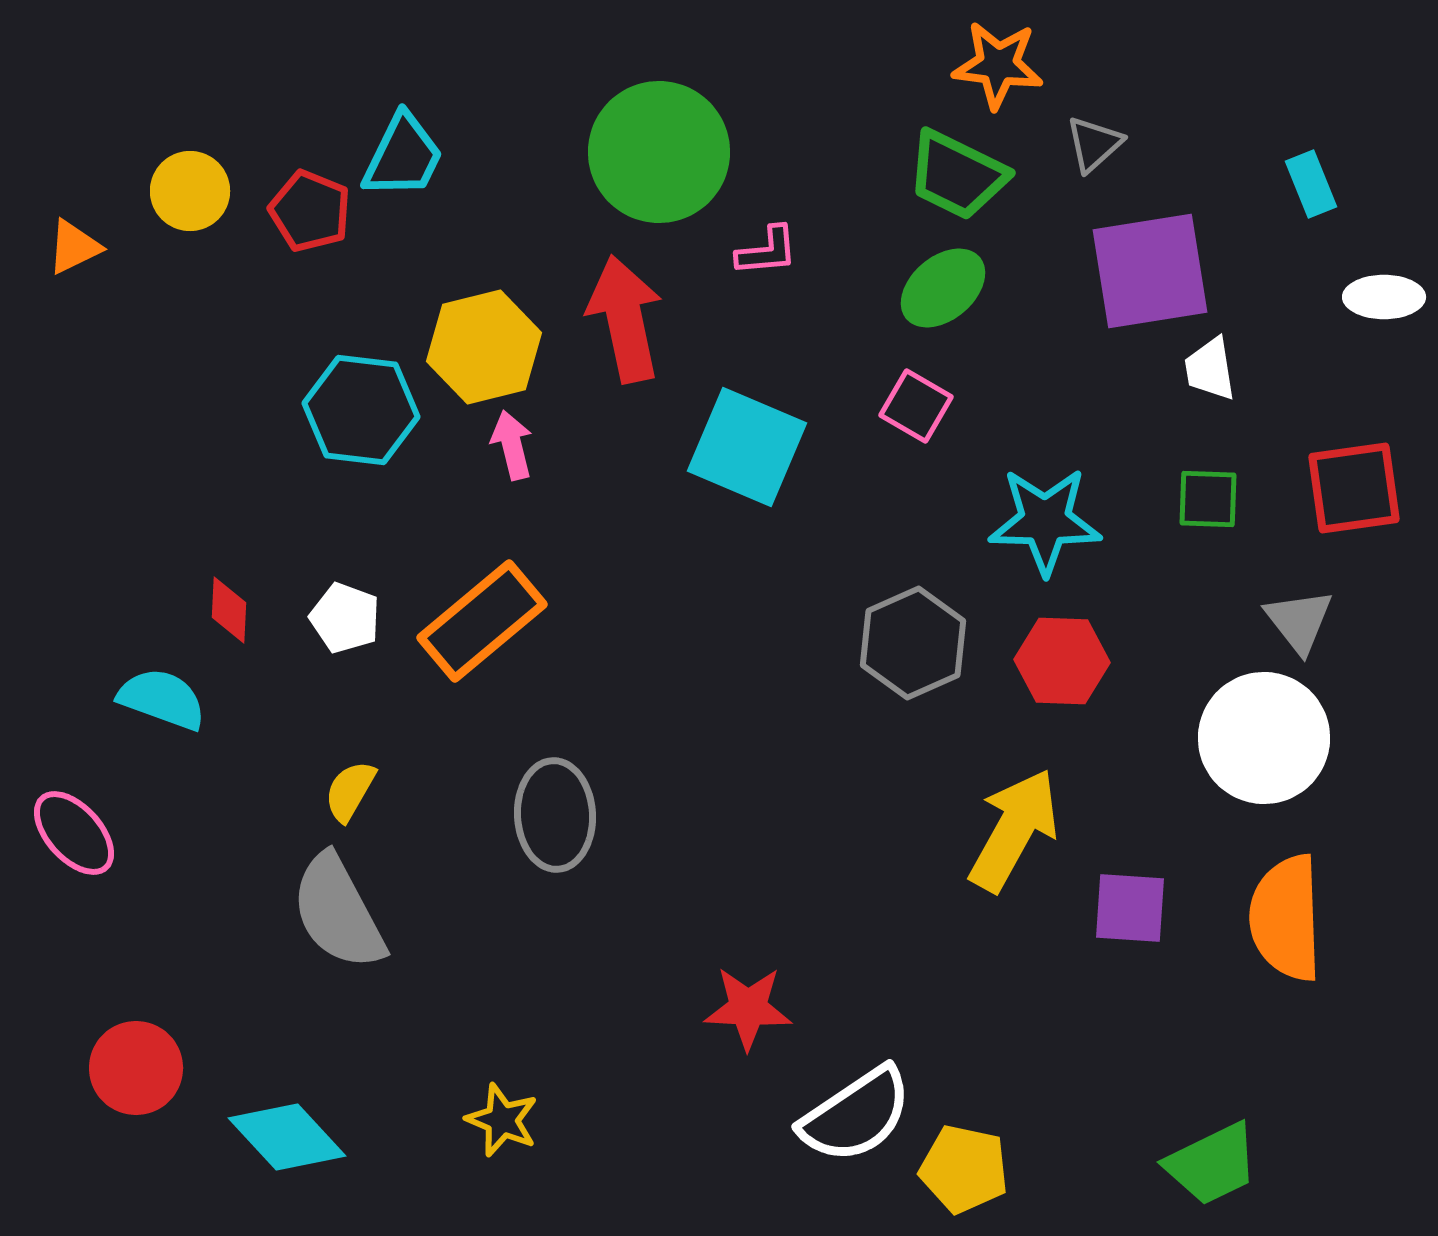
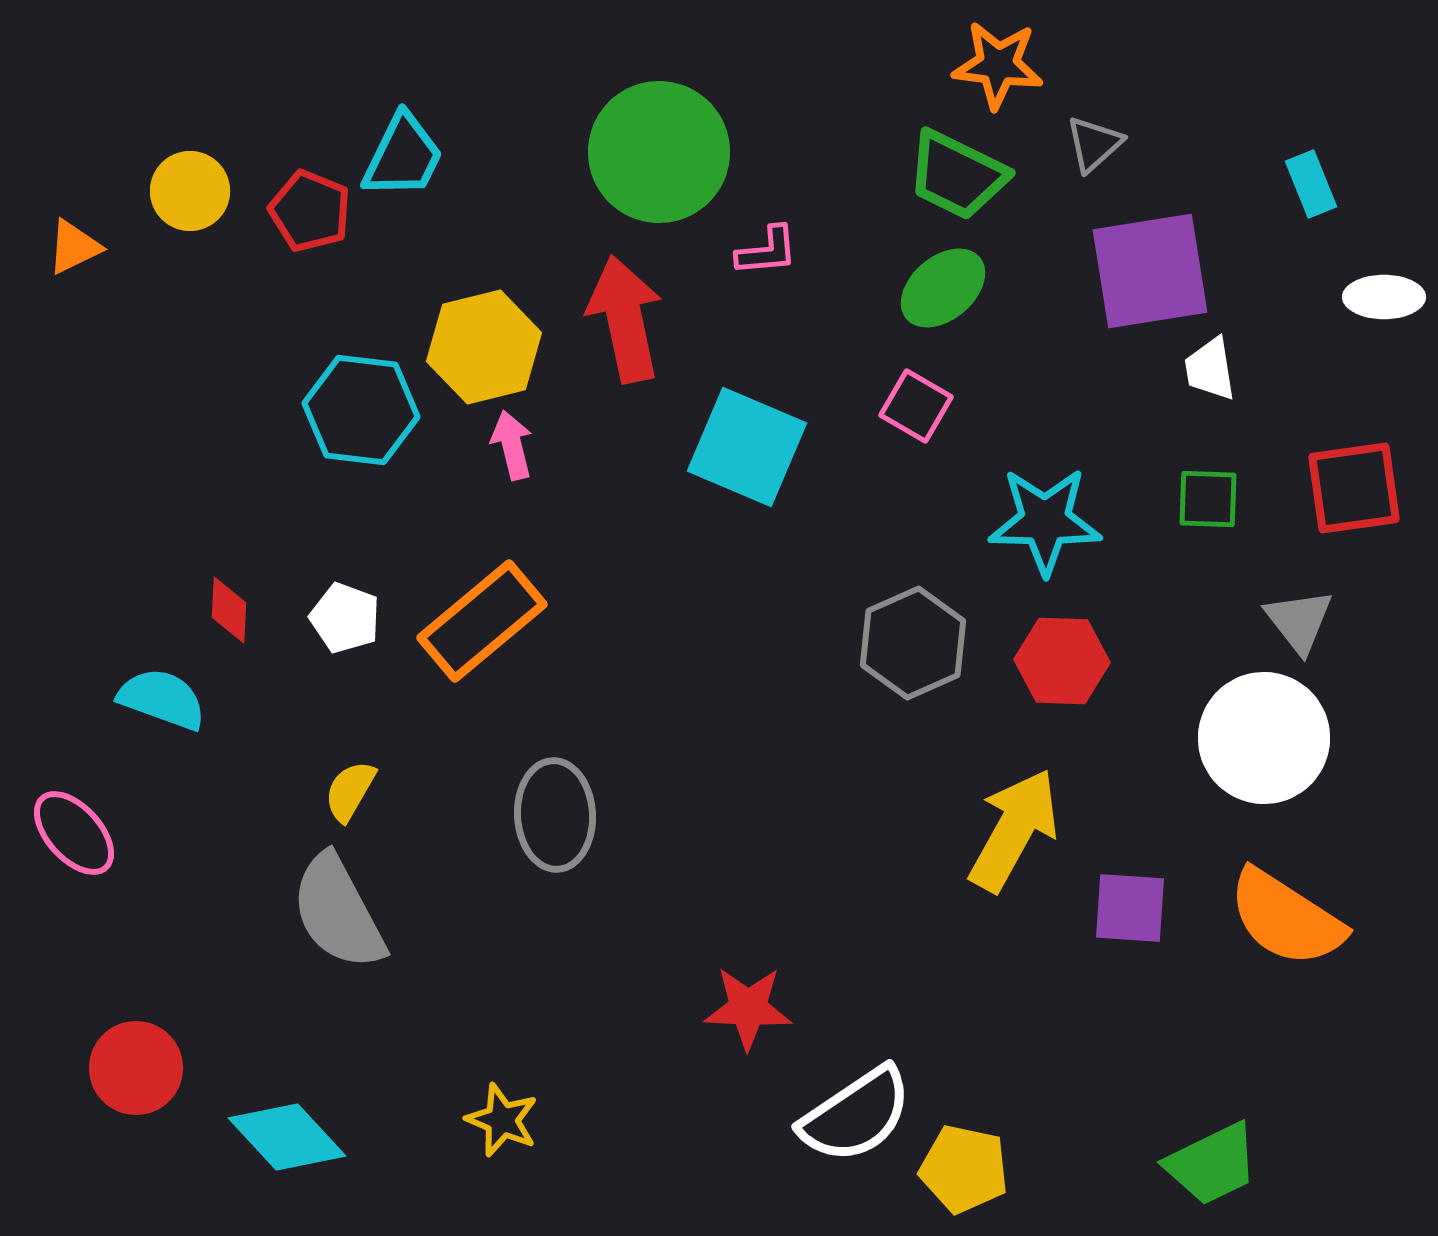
orange semicircle at (1286, 918): rotated 55 degrees counterclockwise
